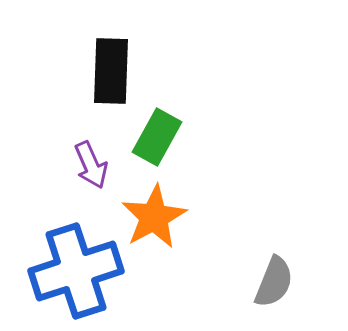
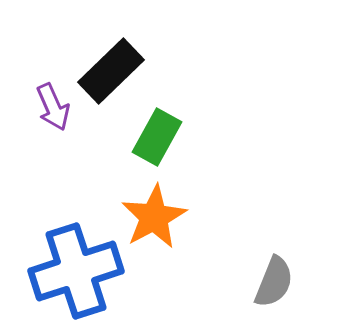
black rectangle: rotated 44 degrees clockwise
purple arrow: moved 38 px left, 58 px up
